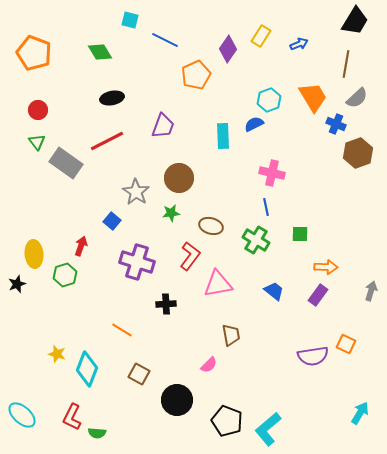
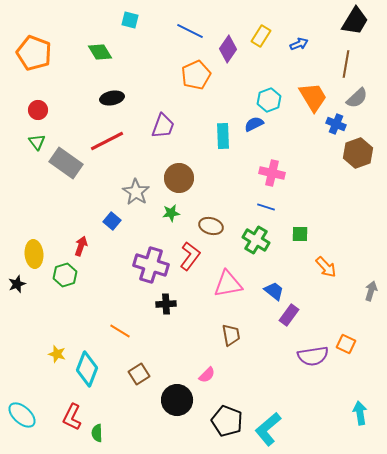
blue line at (165, 40): moved 25 px right, 9 px up
blue line at (266, 207): rotated 60 degrees counterclockwise
purple cross at (137, 262): moved 14 px right, 3 px down
orange arrow at (326, 267): rotated 45 degrees clockwise
pink triangle at (218, 284): moved 10 px right
purple rectangle at (318, 295): moved 29 px left, 20 px down
orange line at (122, 330): moved 2 px left, 1 px down
pink semicircle at (209, 365): moved 2 px left, 10 px down
brown square at (139, 374): rotated 30 degrees clockwise
cyan arrow at (360, 413): rotated 40 degrees counterclockwise
green semicircle at (97, 433): rotated 84 degrees clockwise
